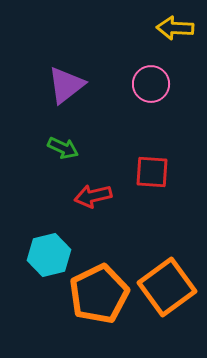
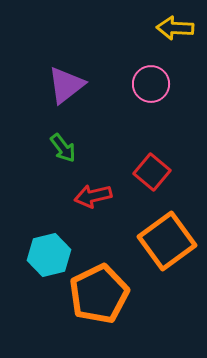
green arrow: rotated 28 degrees clockwise
red square: rotated 36 degrees clockwise
orange square: moved 46 px up
